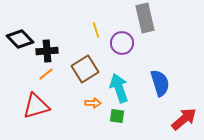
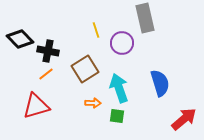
black cross: moved 1 px right; rotated 15 degrees clockwise
